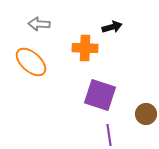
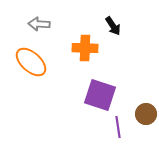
black arrow: moved 1 px right, 1 px up; rotated 72 degrees clockwise
purple line: moved 9 px right, 8 px up
